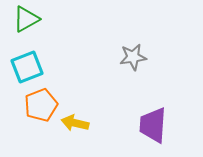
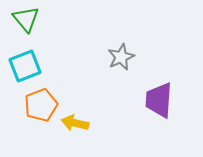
green triangle: rotated 40 degrees counterclockwise
gray star: moved 12 px left; rotated 16 degrees counterclockwise
cyan square: moved 2 px left, 1 px up
purple trapezoid: moved 6 px right, 25 px up
